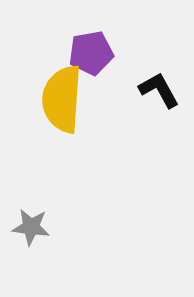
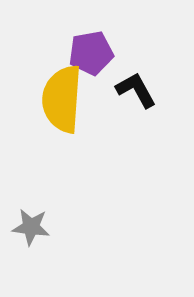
black L-shape: moved 23 px left
